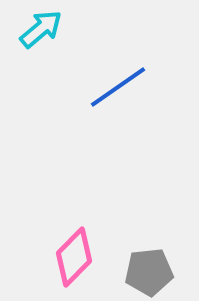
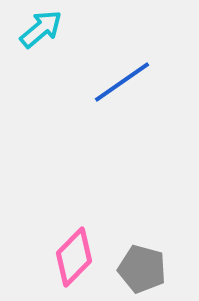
blue line: moved 4 px right, 5 px up
gray pentagon: moved 7 px left, 3 px up; rotated 21 degrees clockwise
